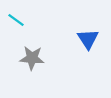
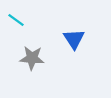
blue triangle: moved 14 px left
